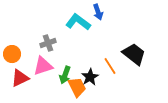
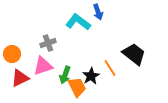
orange line: moved 2 px down
black star: moved 1 px right, 1 px up
